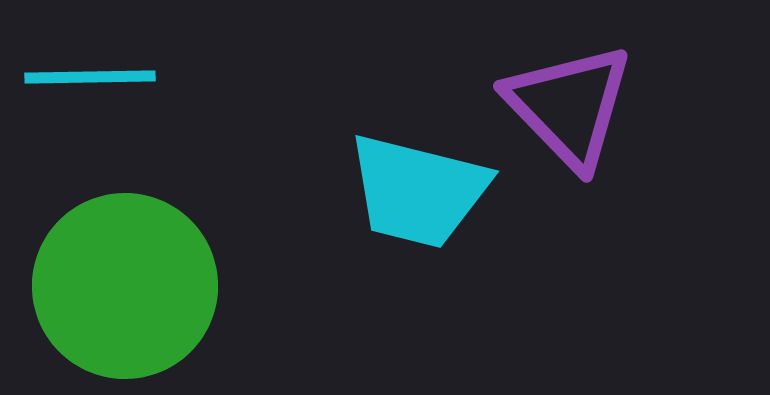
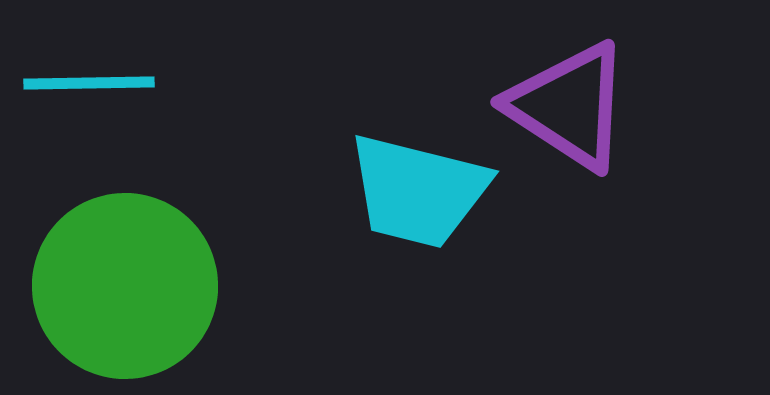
cyan line: moved 1 px left, 6 px down
purple triangle: rotated 13 degrees counterclockwise
